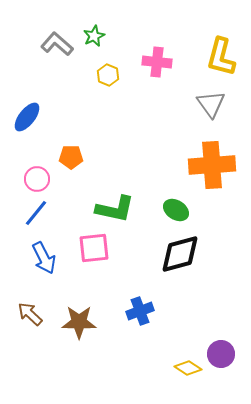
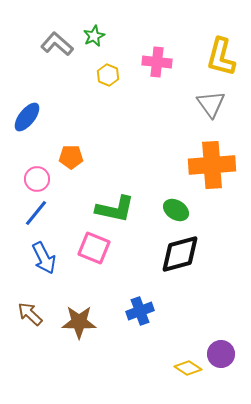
pink square: rotated 28 degrees clockwise
